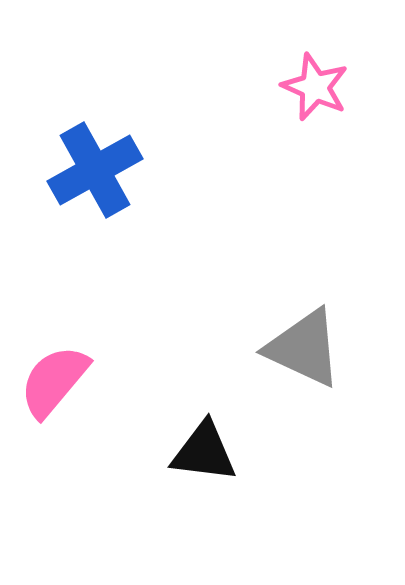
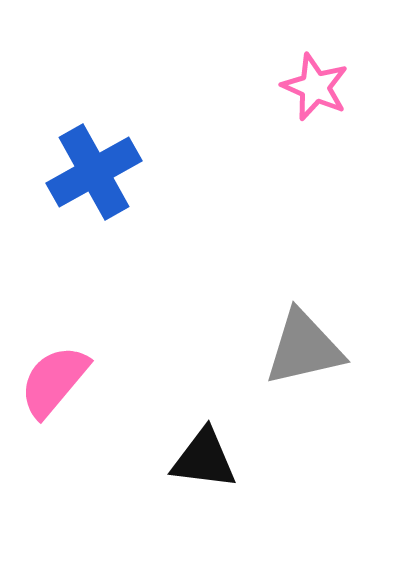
blue cross: moved 1 px left, 2 px down
gray triangle: rotated 38 degrees counterclockwise
black triangle: moved 7 px down
